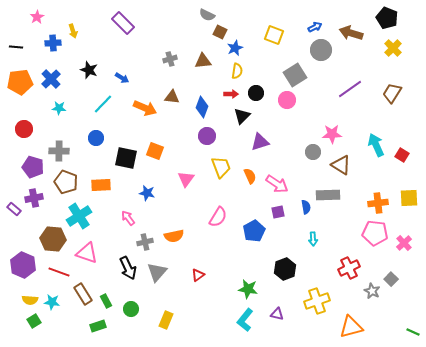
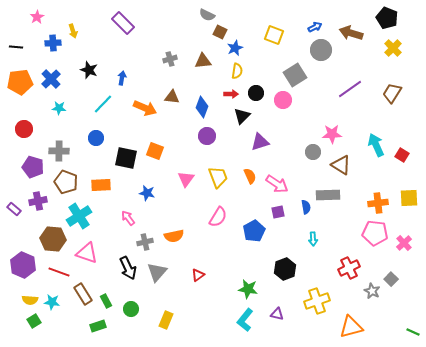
blue arrow at (122, 78): rotated 112 degrees counterclockwise
pink circle at (287, 100): moved 4 px left
yellow trapezoid at (221, 167): moved 3 px left, 10 px down
purple cross at (34, 198): moved 4 px right, 3 px down
